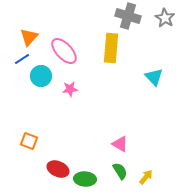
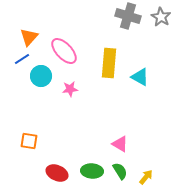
gray star: moved 4 px left, 1 px up
yellow rectangle: moved 2 px left, 15 px down
cyan triangle: moved 14 px left; rotated 18 degrees counterclockwise
orange square: rotated 12 degrees counterclockwise
red ellipse: moved 1 px left, 4 px down
green ellipse: moved 7 px right, 8 px up
